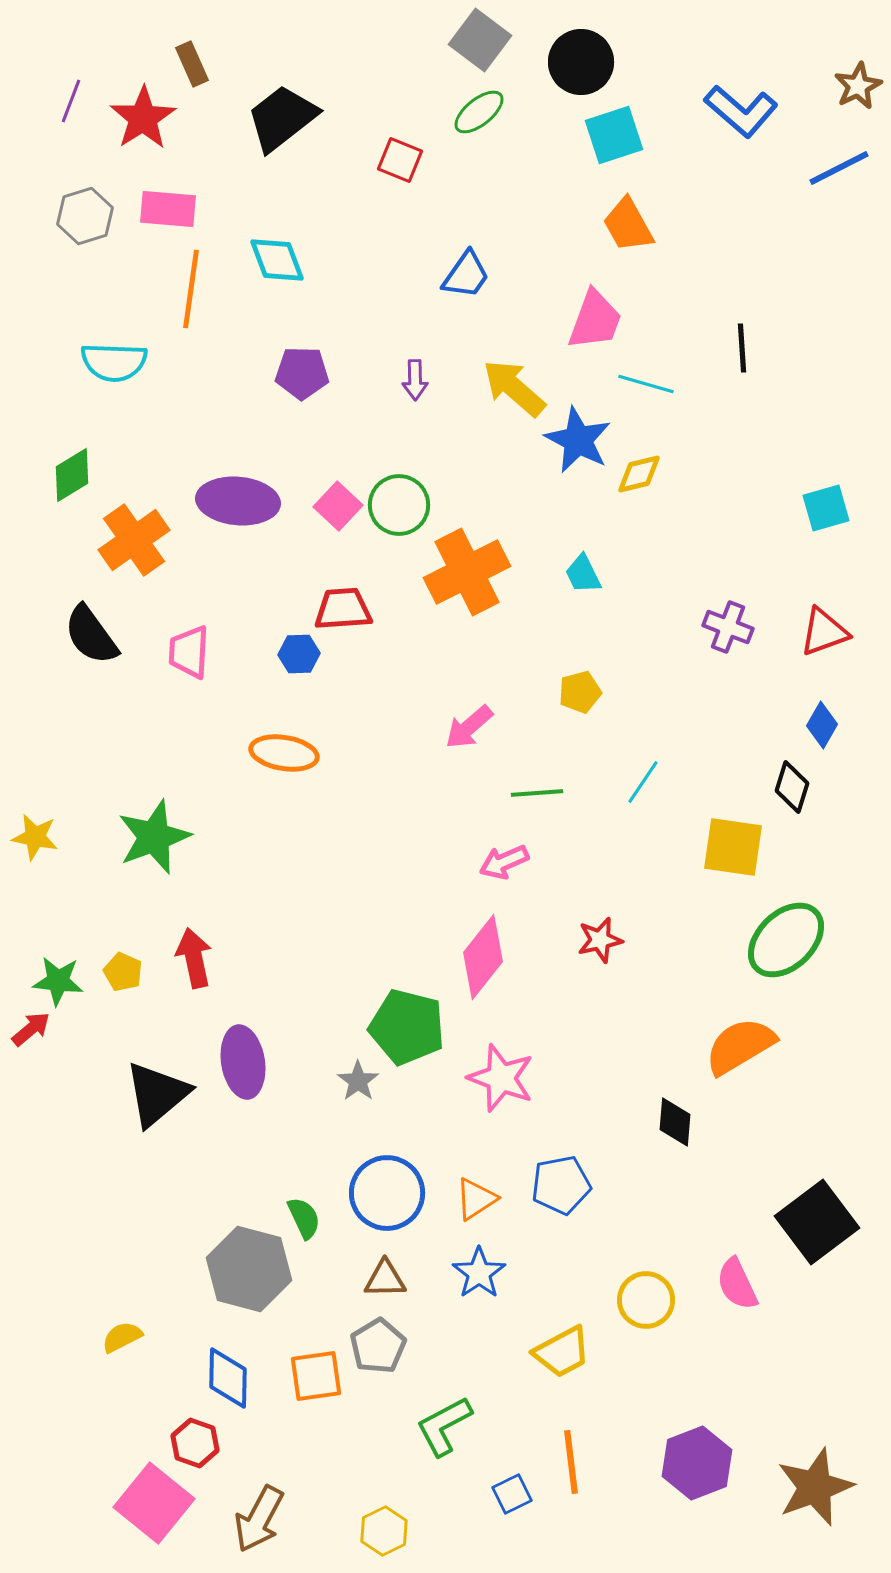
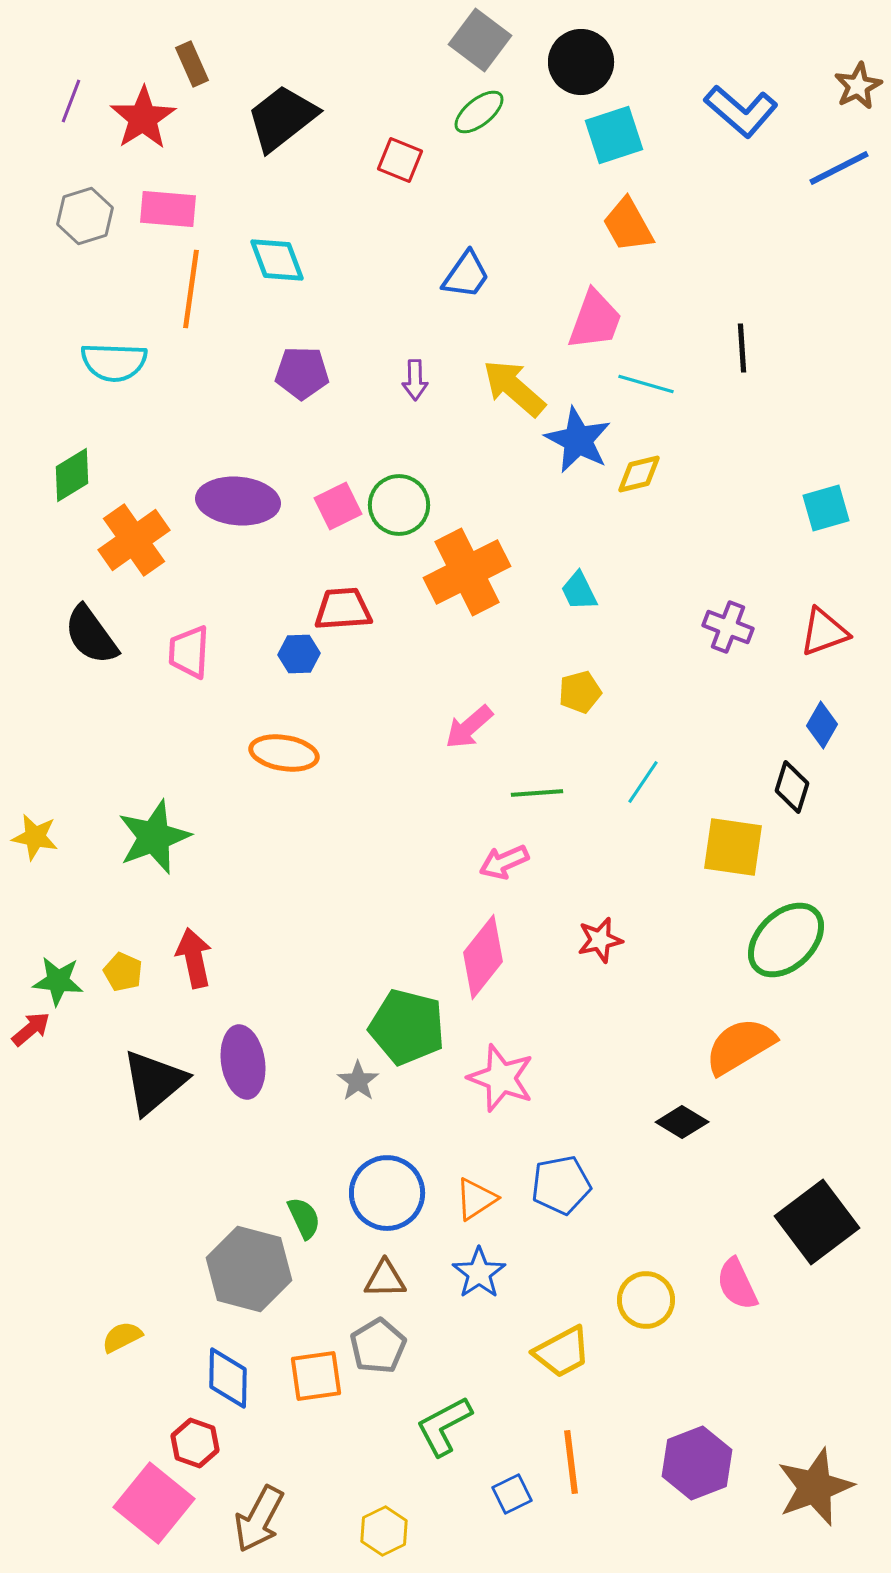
pink square at (338, 506): rotated 21 degrees clockwise
cyan trapezoid at (583, 574): moved 4 px left, 17 px down
black triangle at (157, 1094): moved 3 px left, 12 px up
black diamond at (675, 1122): moved 7 px right; rotated 63 degrees counterclockwise
